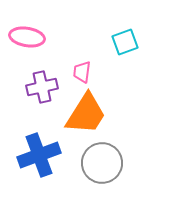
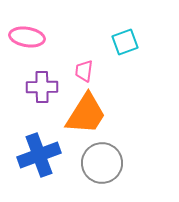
pink trapezoid: moved 2 px right, 1 px up
purple cross: rotated 12 degrees clockwise
